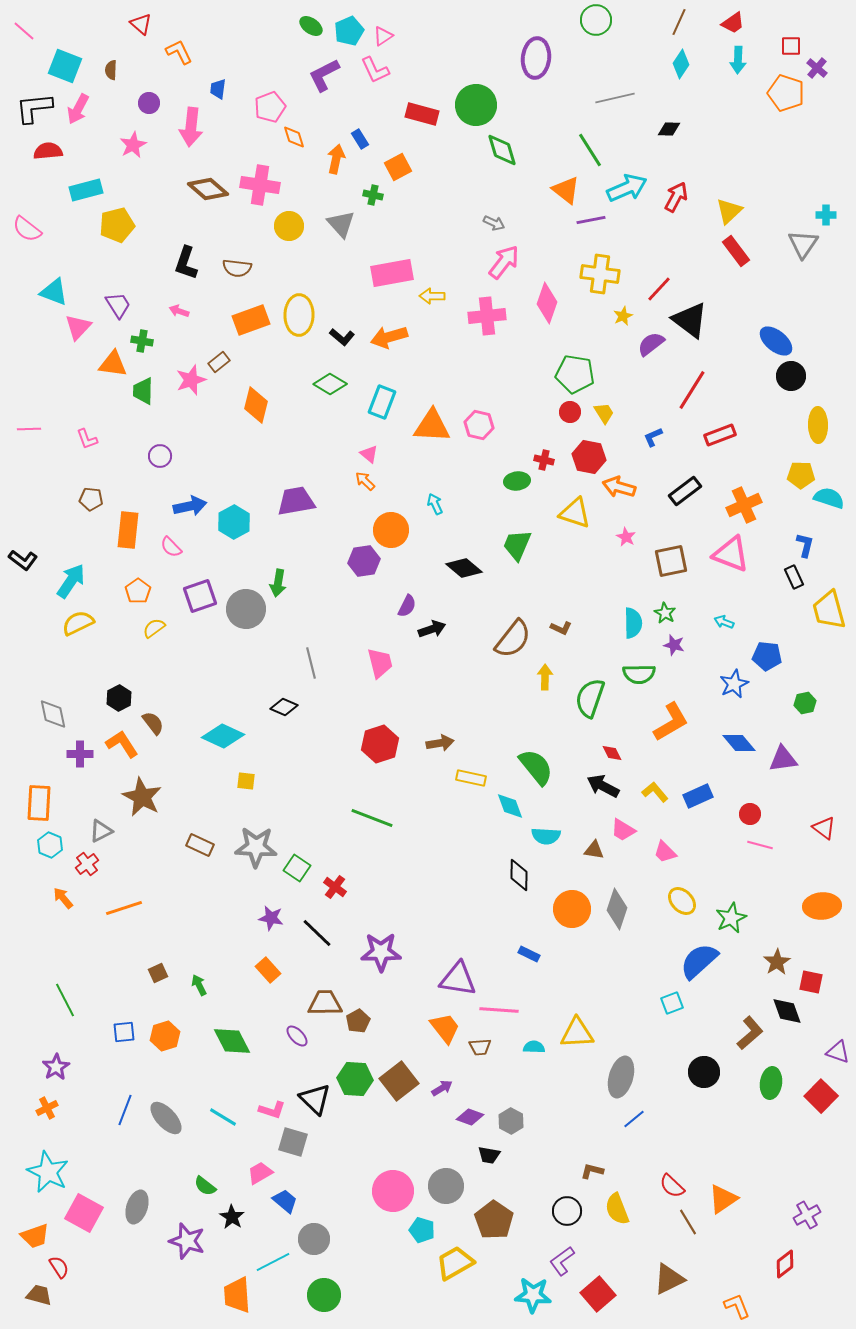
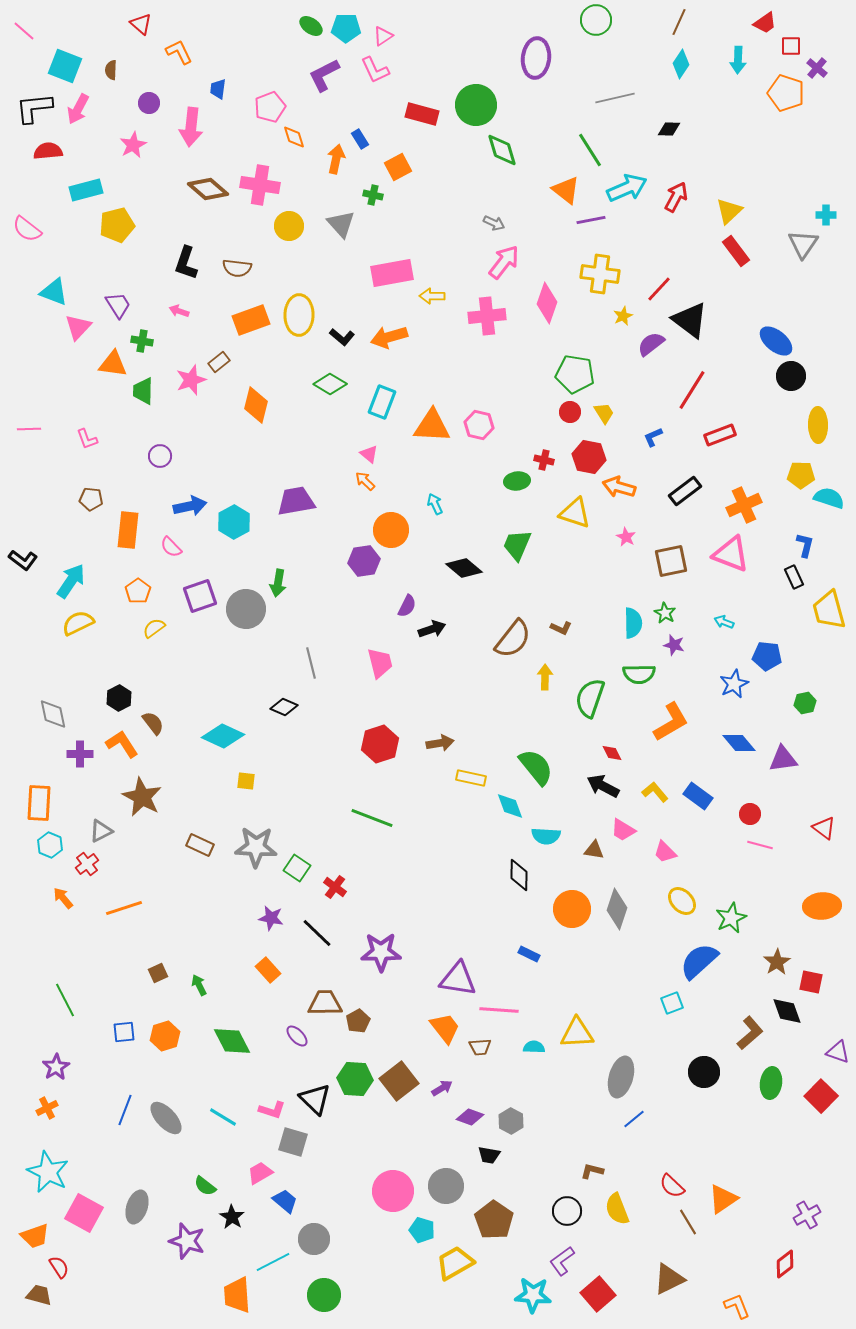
red trapezoid at (733, 23): moved 32 px right
cyan pentagon at (349, 31): moved 3 px left, 3 px up; rotated 24 degrees clockwise
blue rectangle at (698, 796): rotated 60 degrees clockwise
